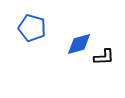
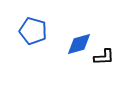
blue pentagon: moved 1 px right, 3 px down
